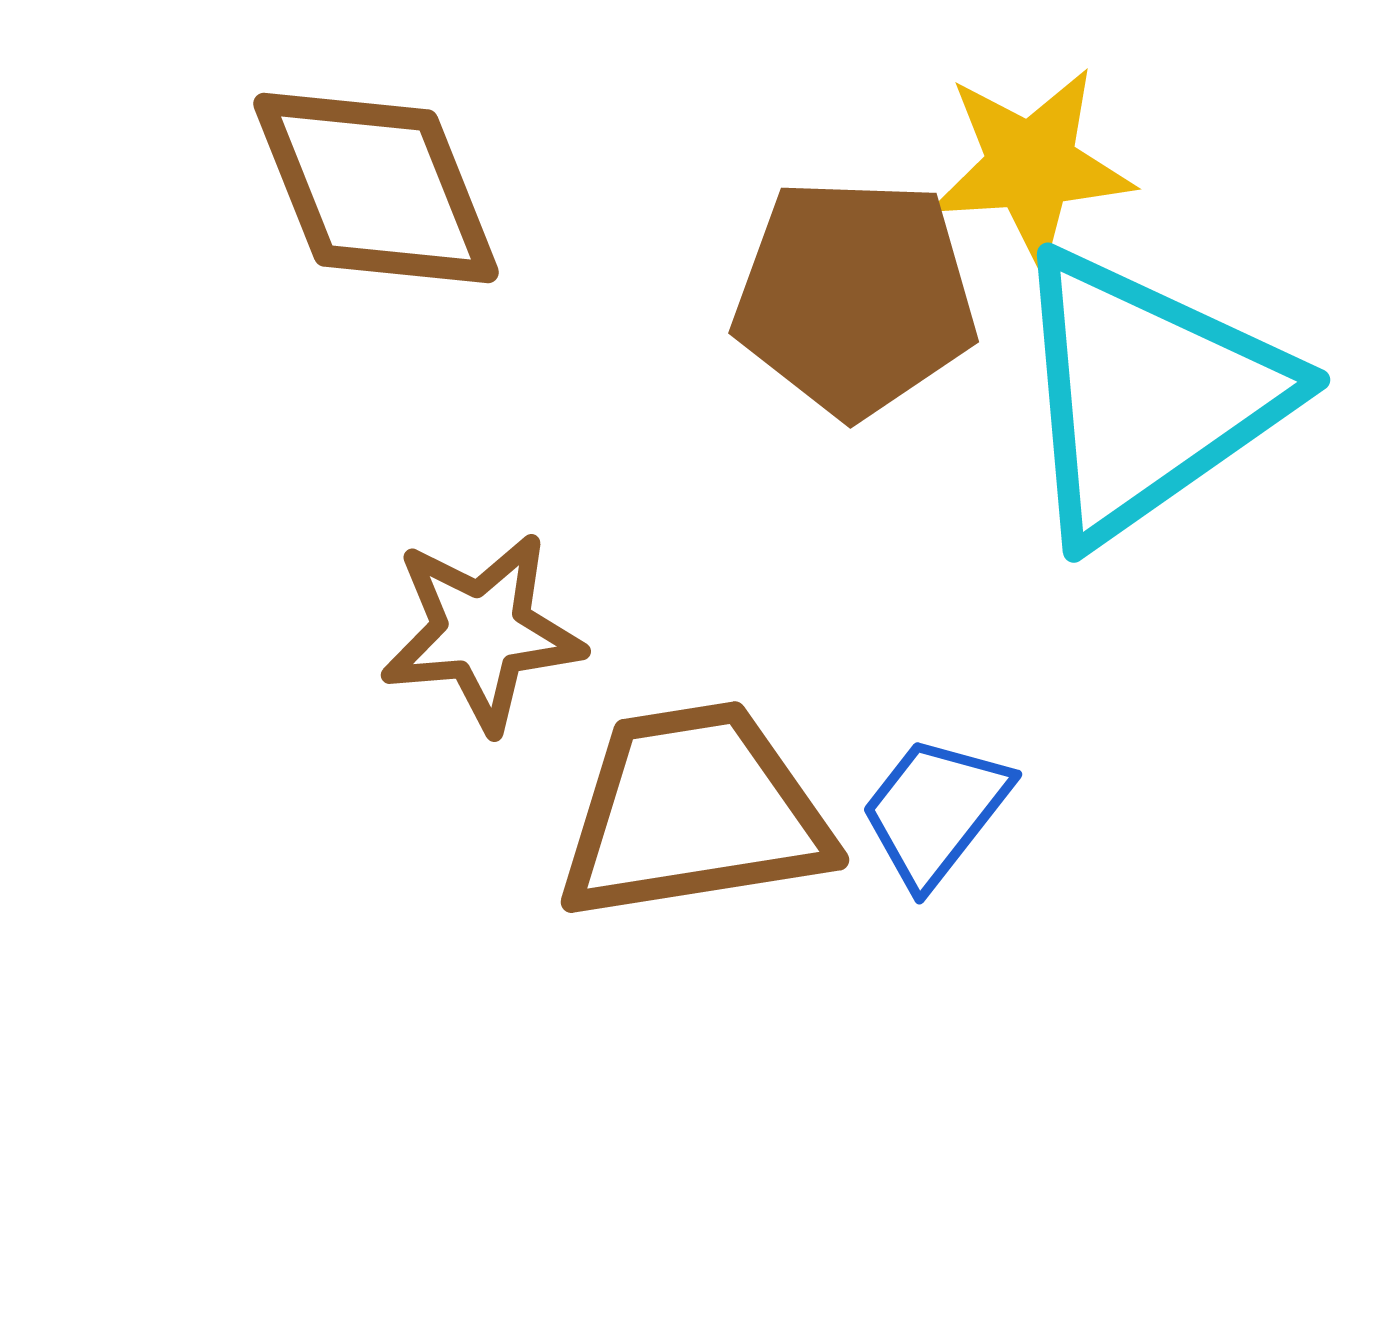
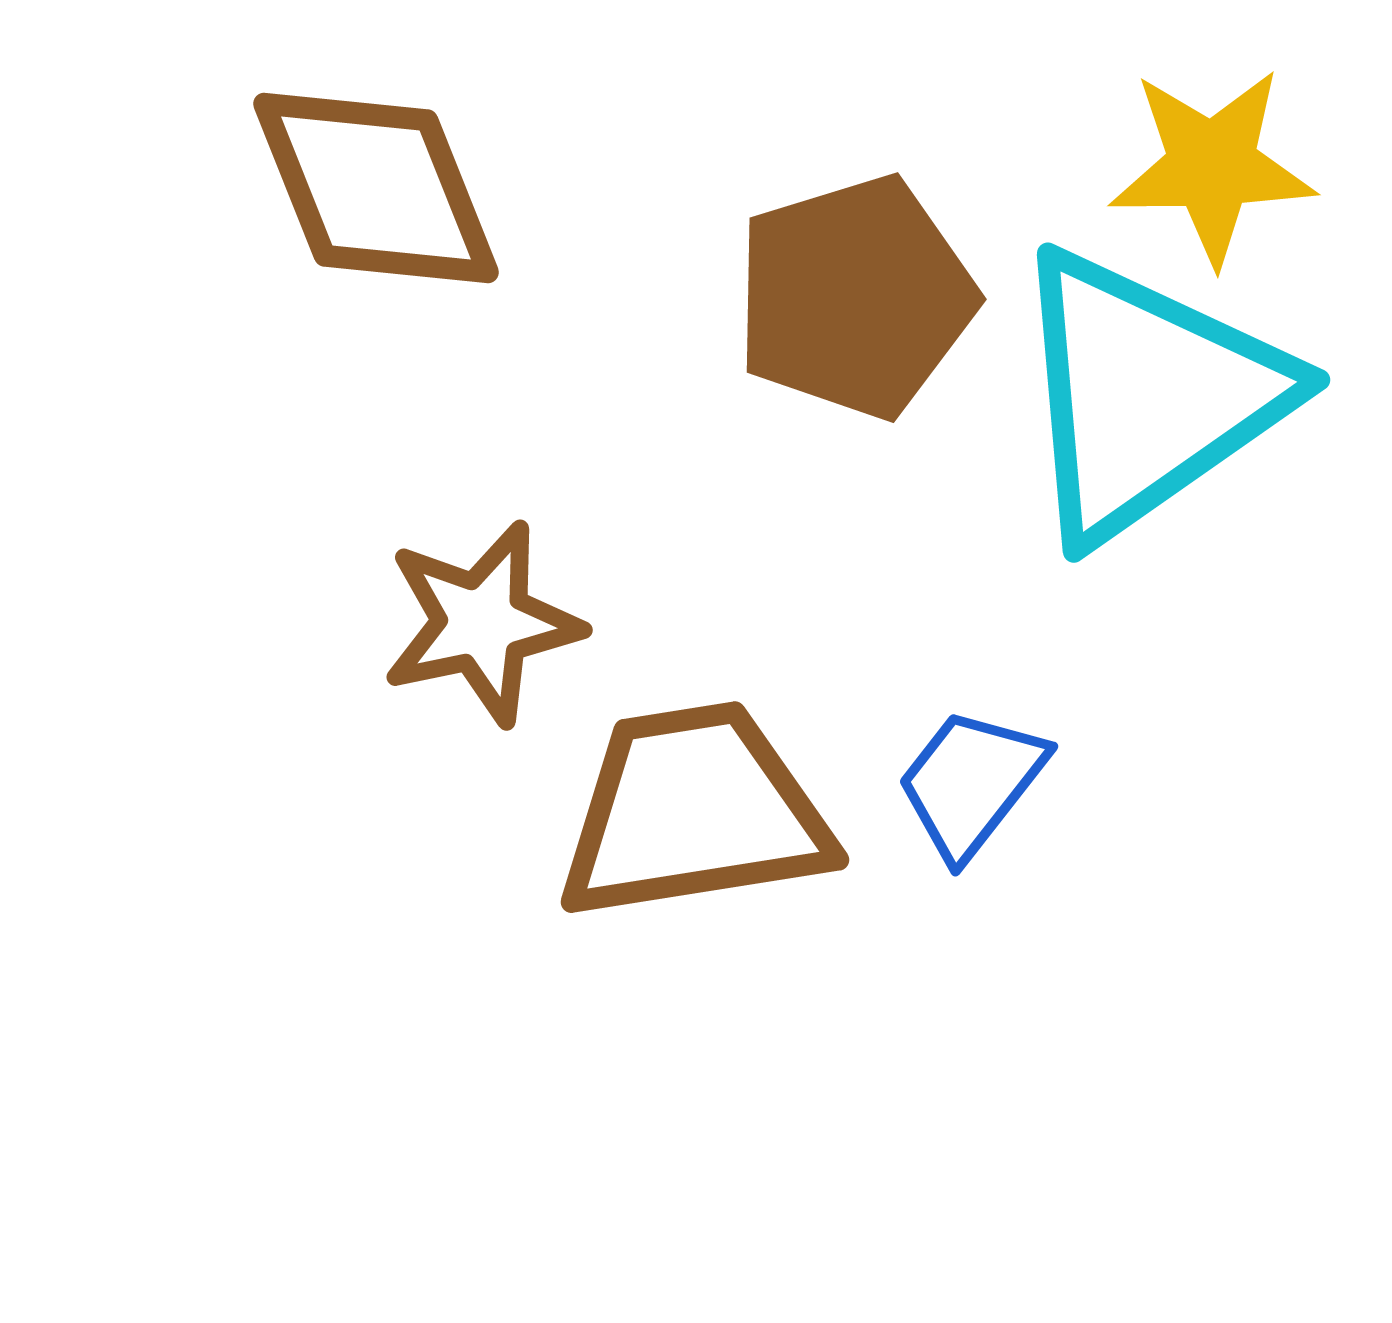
yellow star: moved 181 px right; rotated 3 degrees clockwise
brown pentagon: rotated 19 degrees counterclockwise
brown star: moved 9 px up; rotated 7 degrees counterclockwise
blue trapezoid: moved 36 px right, 28 px up
